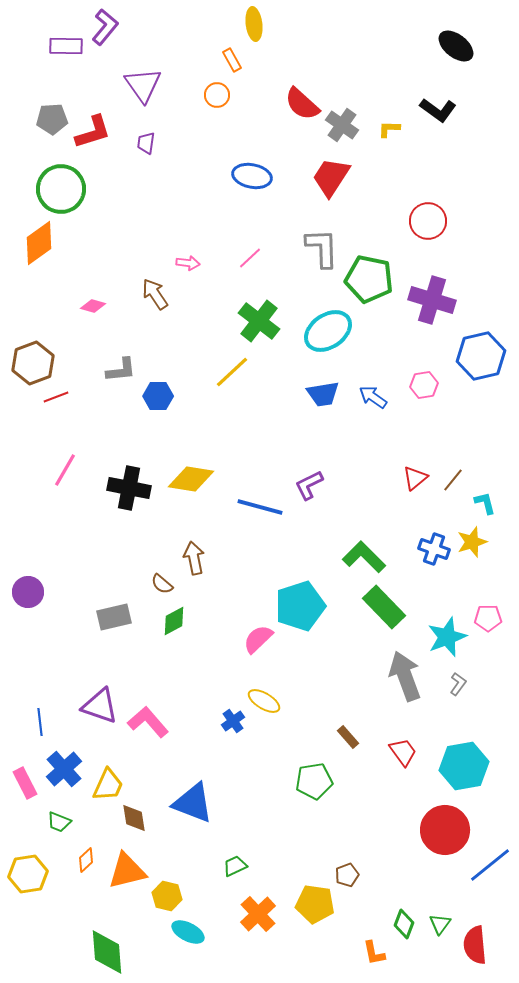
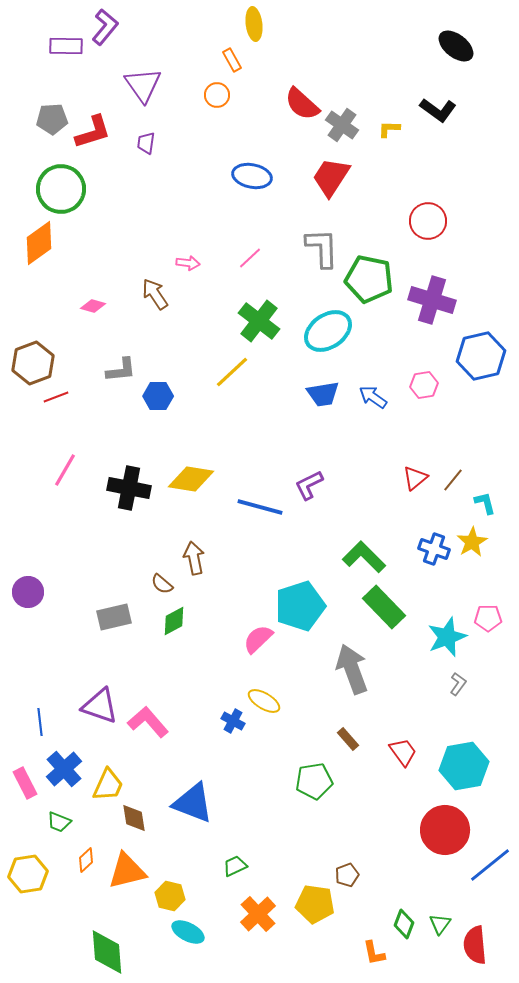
yellow star at (472, 542): rotated 12 degrees counterclockwise
gray arrow at (405, 676): moved 53 px left, 7 px up
blue cross at (233, 721): rotated 25 degrees counterclockwise
brown rectangle at (348, 737): moved 2 px down
yellow hexagon at (167, 896): moved 3 px right
